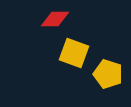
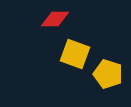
yellow square: moved 1 px right, 1 px down
